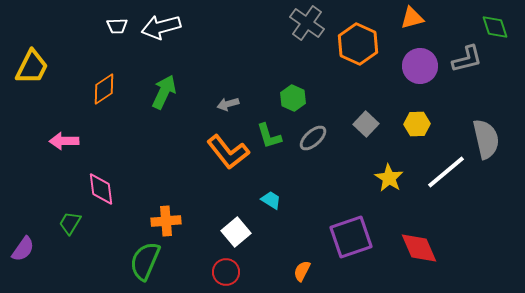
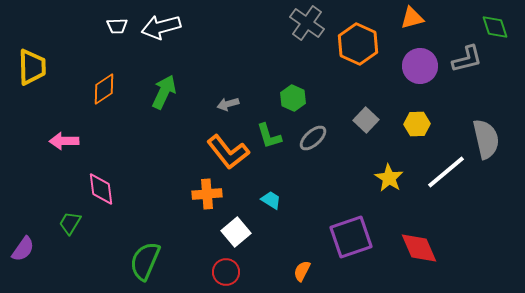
yellow trapezoid: rotated 27 degrees counterclockwise
gray square: moved 4 px up
orange cross: moved 41 px right, 27 px up
